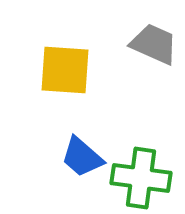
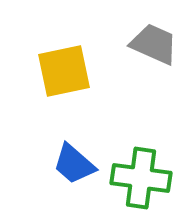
yellow square: moved 1 px left, 1 px down; rotated 16 degrees counterclockwise
blue trapezoid: moved 8 px left, 7 px down
